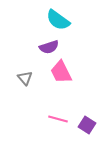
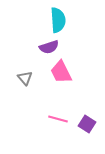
cyan semicircle: rotated 130 degrees counterclockwise
purple square: moved 1 px up
